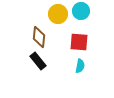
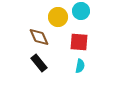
yellow circle: moved 3 px down
brown diamond: rotated 30 degrees counterclockwise
black rectangle: moved 1 px right, 2 px down
